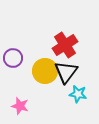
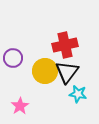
red cross: rotated 20 degrees clockwise
black triangle: moved 1 px right
pink star: rotated 24 degrees clockwise
